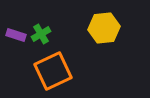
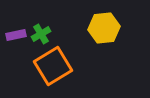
purple rectangle: rotated 30 degrees counterclockwise
orange square: moved 5 px up; rotated 6 degrees counterclockwise
